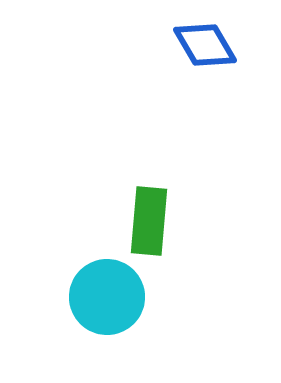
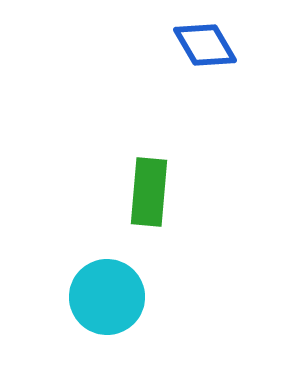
green rectangle: moved 29 px up
